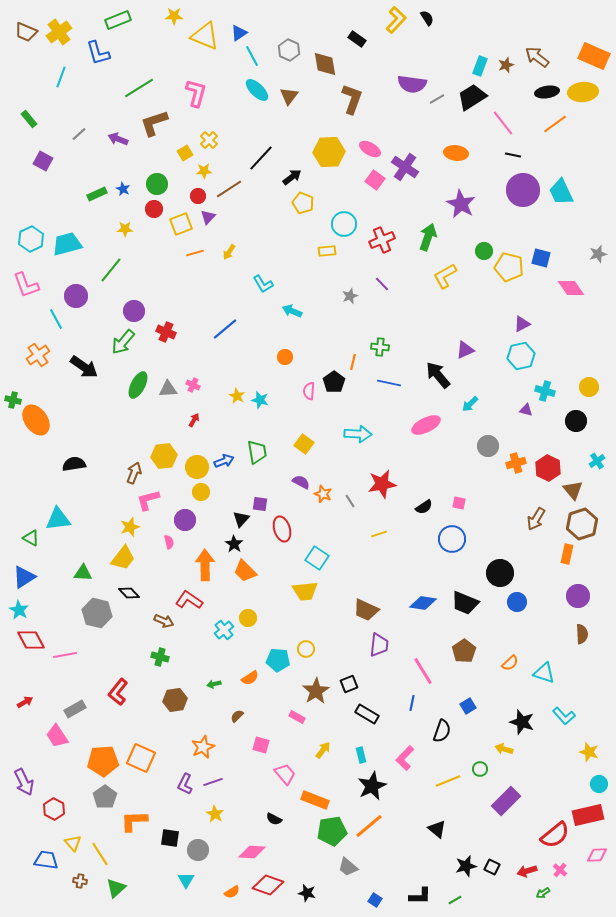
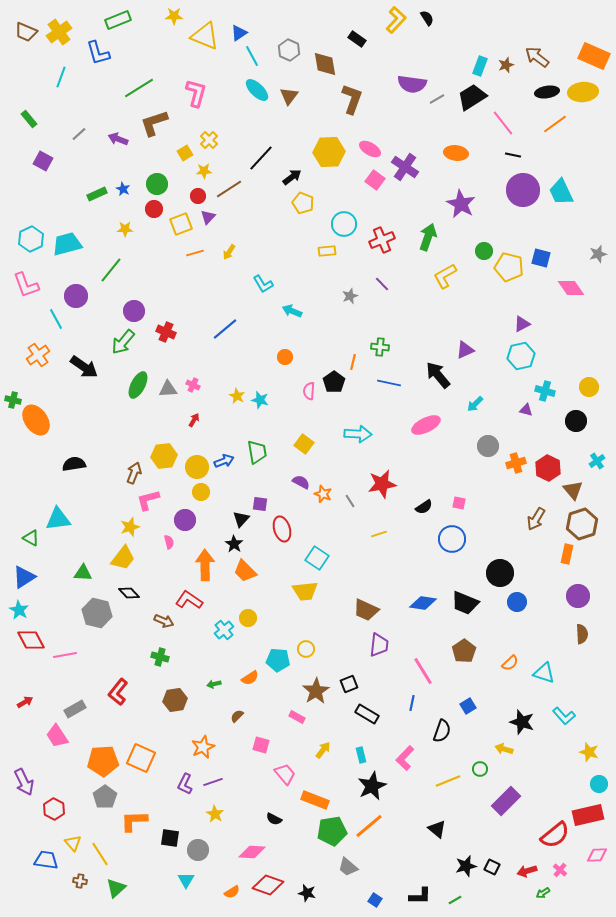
cyan arrow at (470, 404): moved 5 px right
